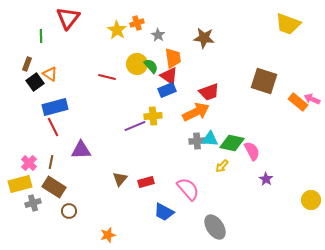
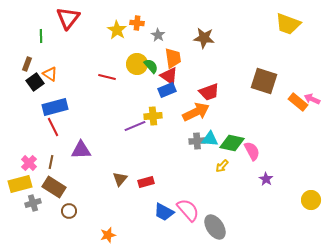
orange cross at (137, 23): rotated 24 degrees clockwise
pink semicircle at (188, 189): moved 21 px down
